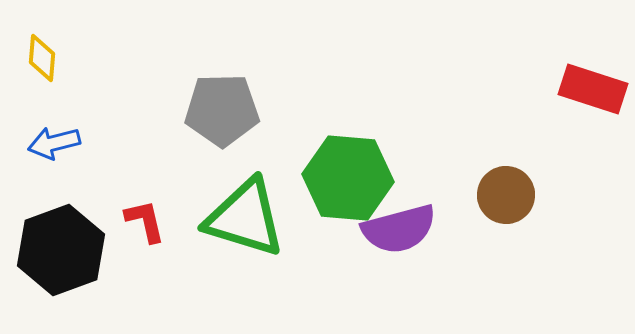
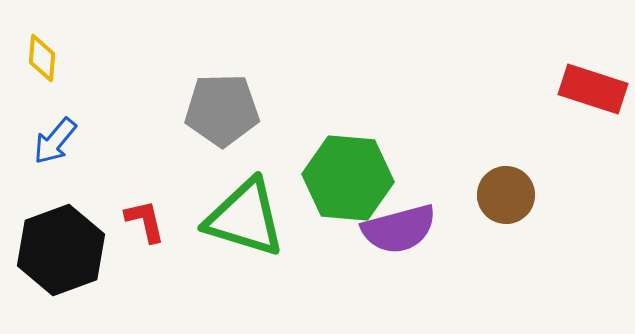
blue arrow: moved 1 px right, 2 px up; rotated 36 degrees counterclockwise
